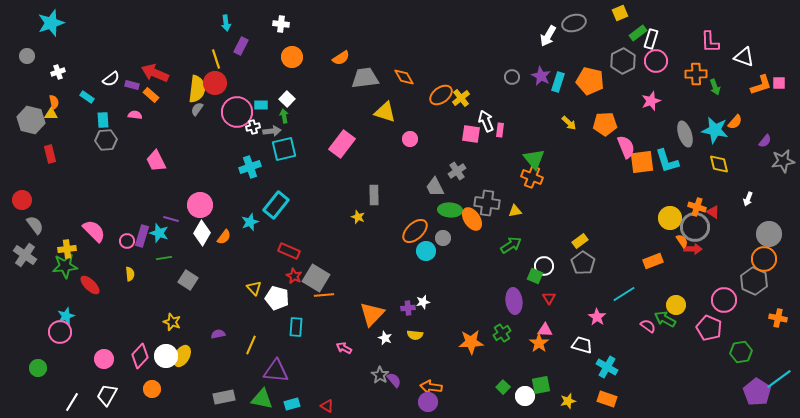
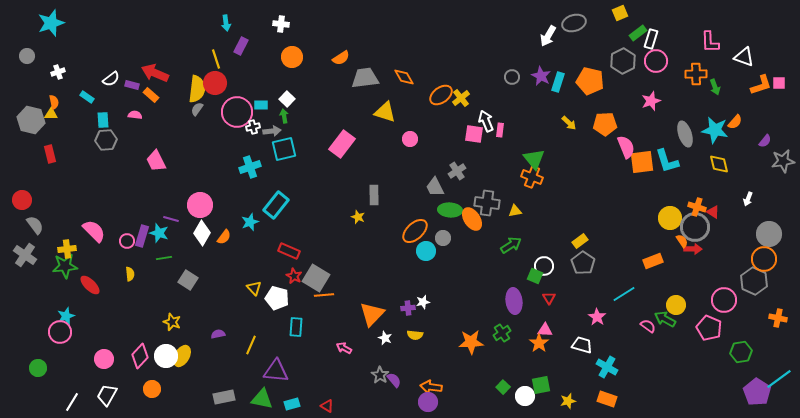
pink square at (471, 134): moved 3 px right
